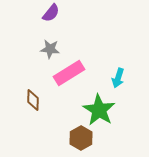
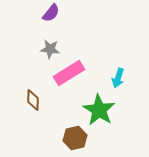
brown hexagon: moved 6 px left; rotated 15 degrees clockwise
